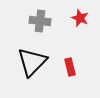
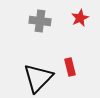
red star: rotated 24 degrees clockwise
black triangle: moved 6 px right, 16 px down
